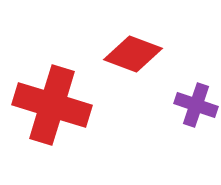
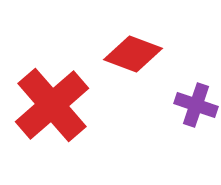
red cross: rotated 32 degrees clockwise
